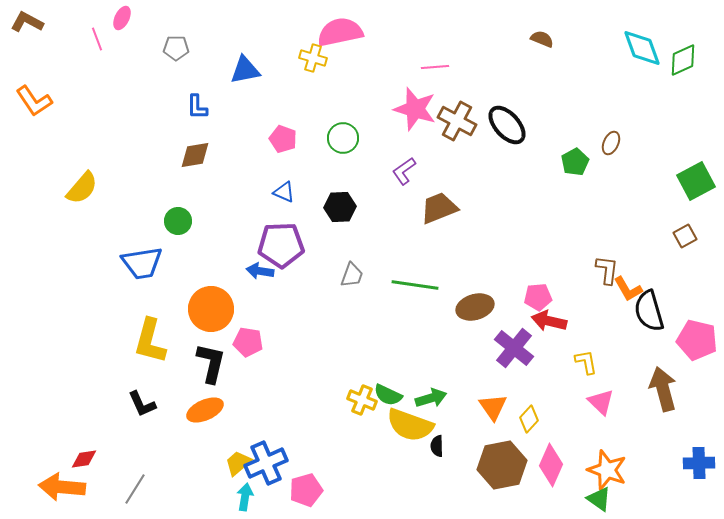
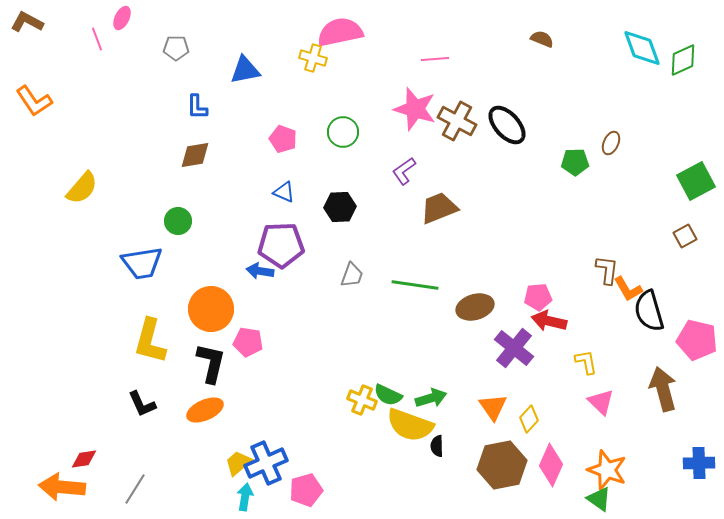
pink line at (435, 67): moved 8 px up
green circle at (343, 138): moved 6 px up
green pentagon at (575, 162): rotated 28 degrees clockwise
